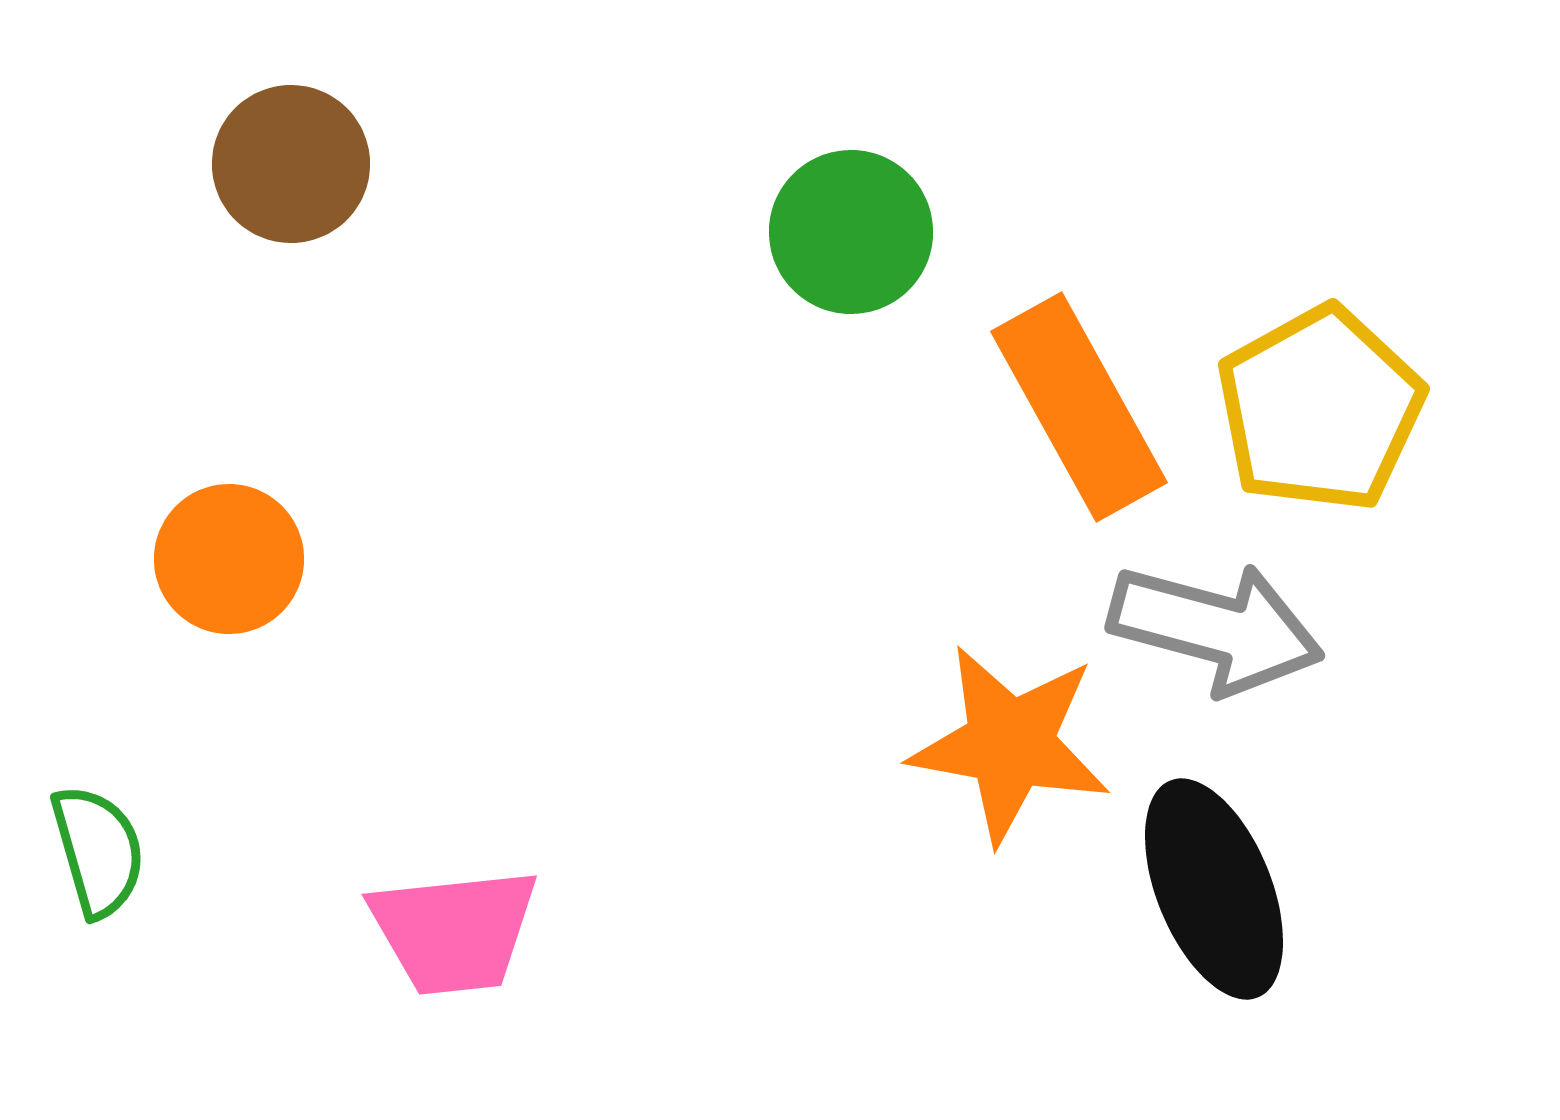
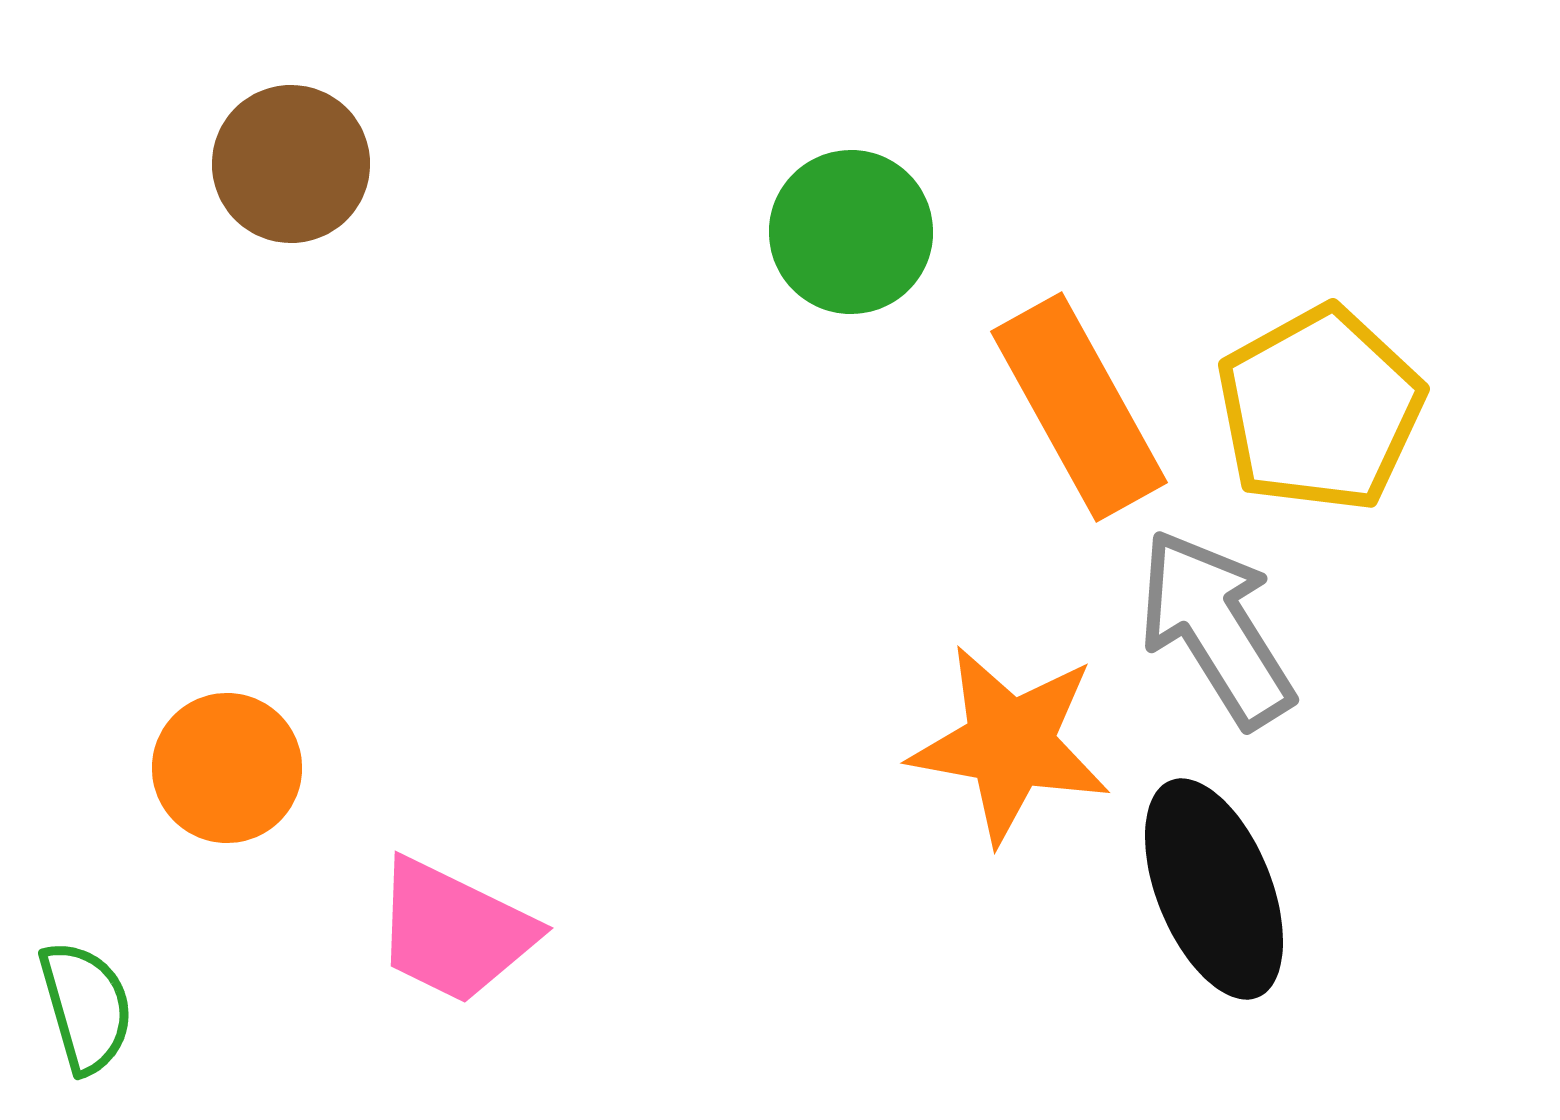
orange circle: moved 2 px left, 209 px down
gray arrow: rotated 137 degrees counterclockwise
green semicircle: moved 12 px left, 156 px down
pink trapezoid: rotated 32 degrees clockwise
